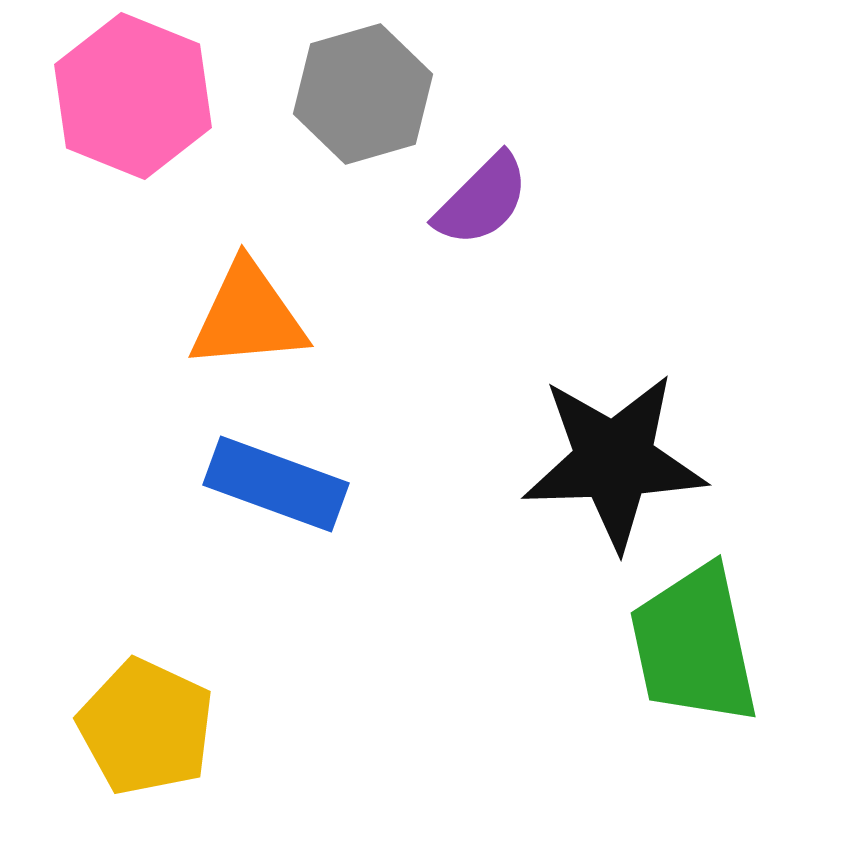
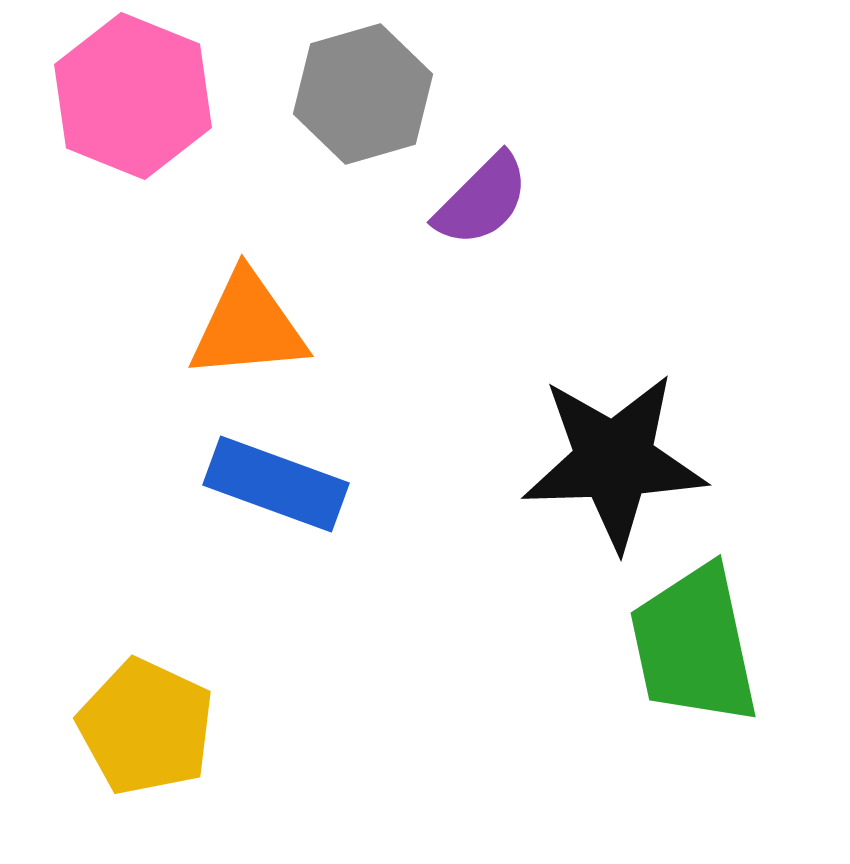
orange triangle: moved 10 px down
